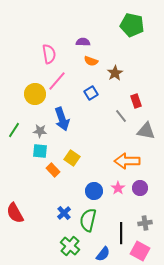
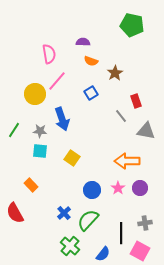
orange rectangle: moved 22 px left, 15 px down
blue circle: moved 2 px left, 1 px up
green semicircle: rotated 30 degrees clockwise
